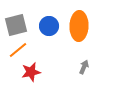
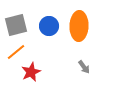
orange line: moved 2 px left, 2 px down
gray arrow: rotated 120 degrees clockwise
red star: rotated 12 degrees counterclockwise
